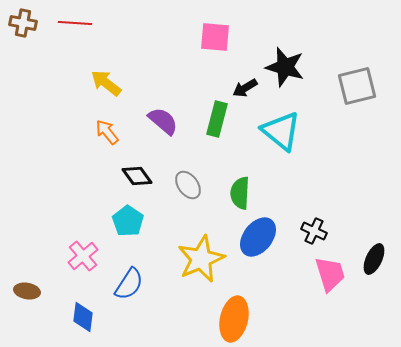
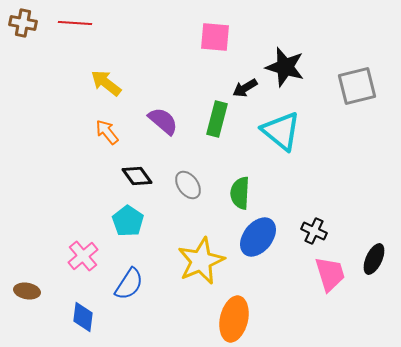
yellow star: moved 2 px down
